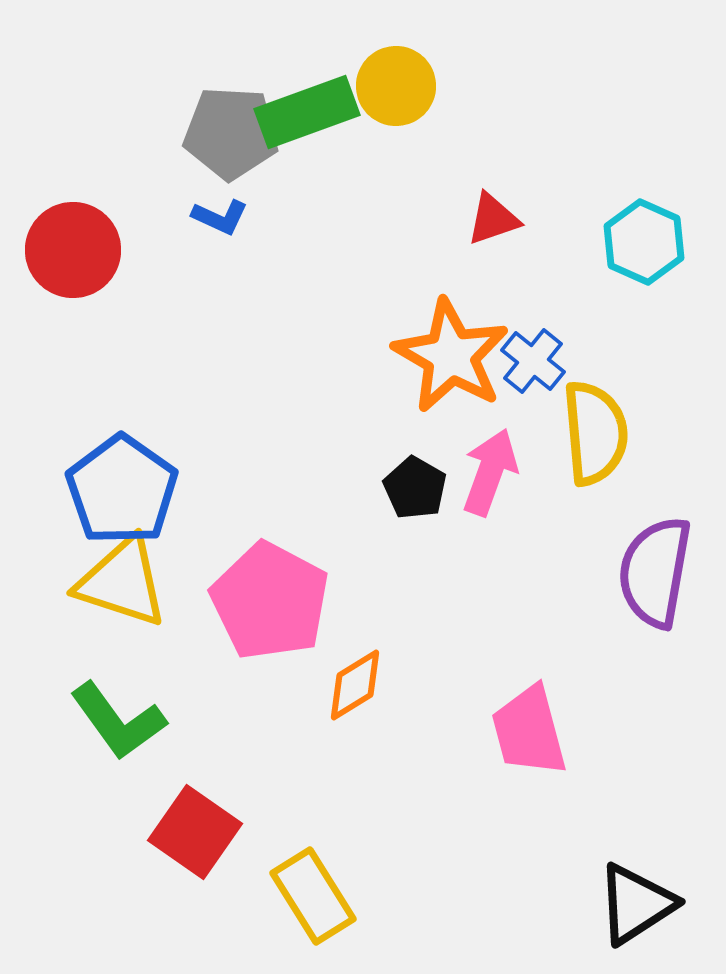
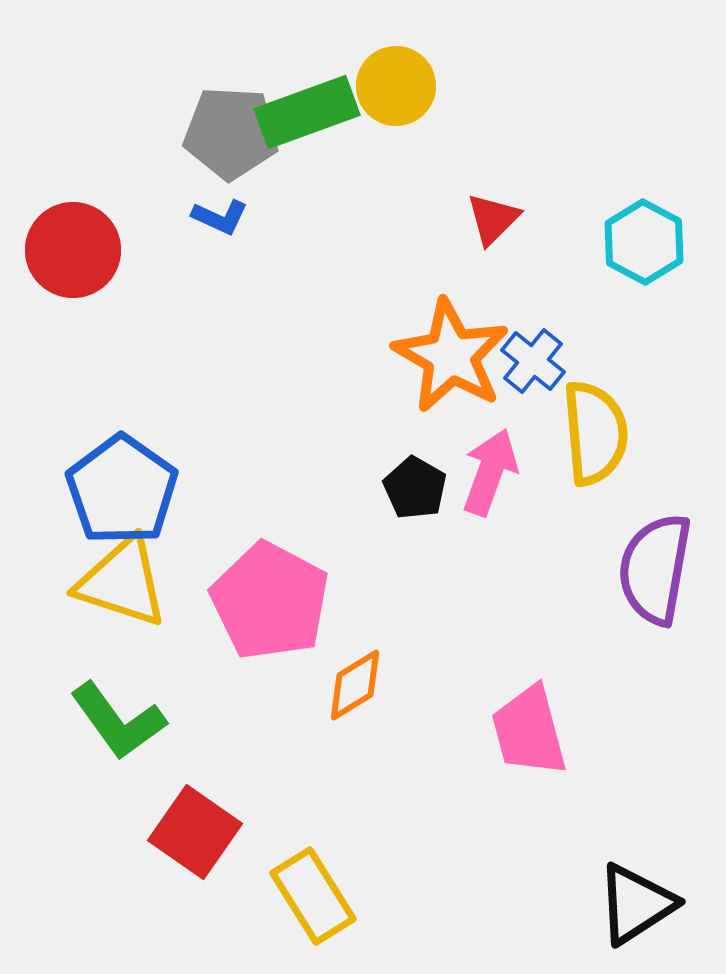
red triangle: rotated 26 degrees counterclockwise
cyan hexagon: rotated 4 degrees clockwise
purple semicircle: moved 3 px up
